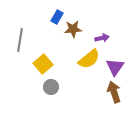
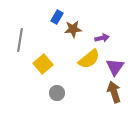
gray circle: moved 6 px right, 6 px down
